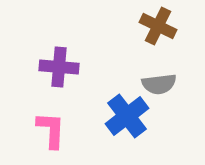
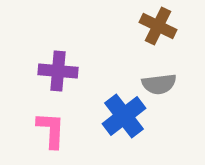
purple cross: moved 1 px left, 4 px down
blue cross: moved 3 px left
